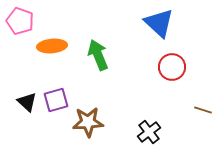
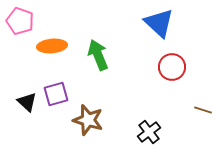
purple square: moved 6 px up
brown star: moved 2 px up; rotated 20 degrees clockwise
